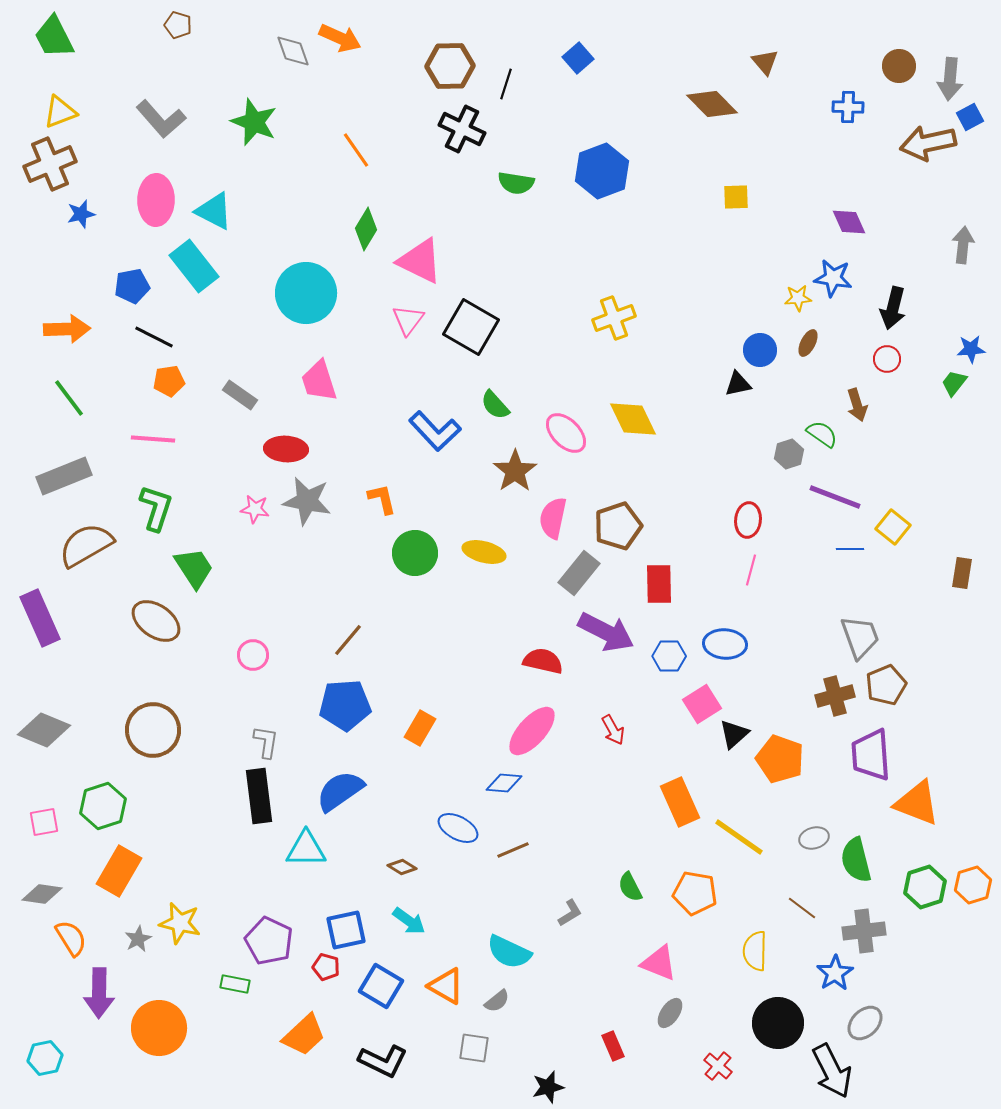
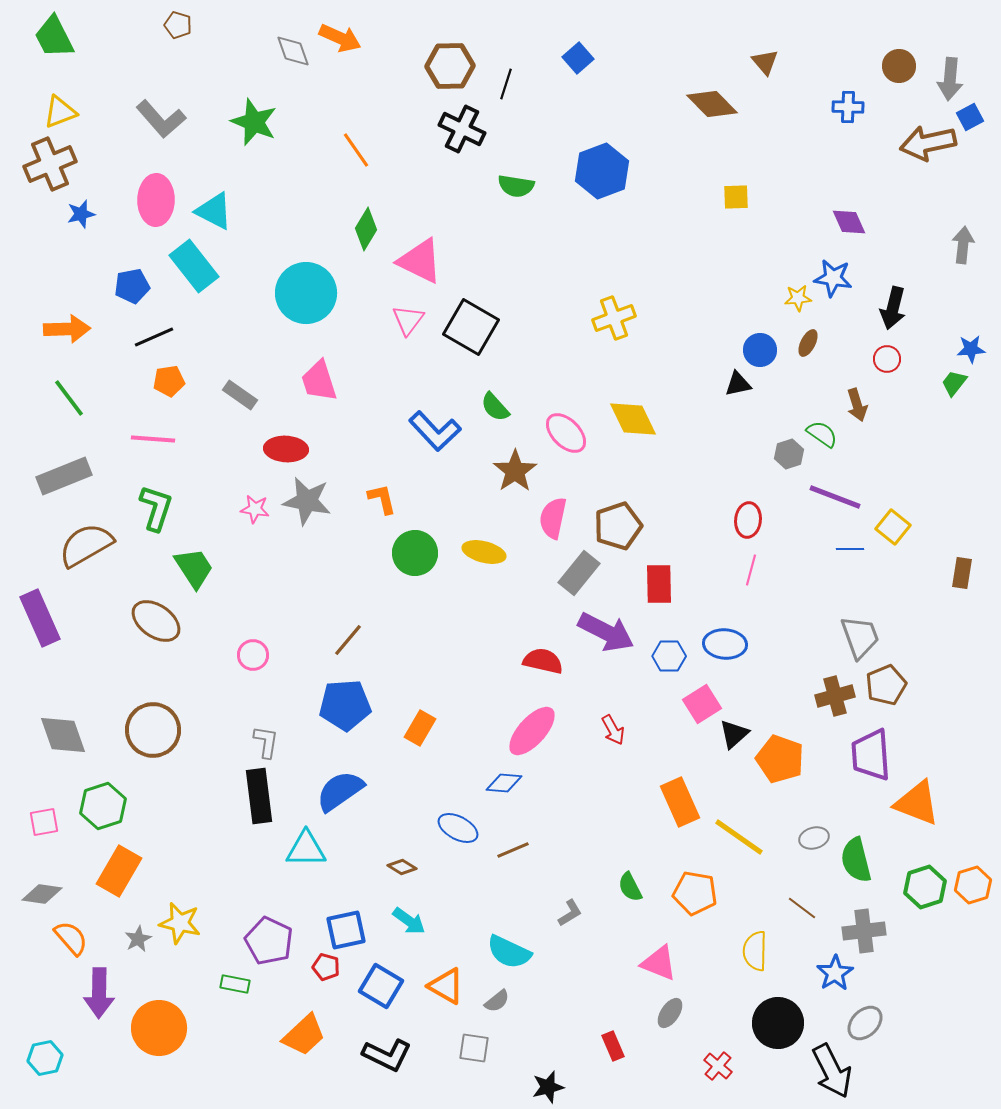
green semicircle at (516, 183): moved 3 px down
black line at (154, 337): rotated 51 degrees counterclockwise
green semicircle at (495, 405): moved 2 px down
gray diamond at (44, 730): moved 19 px right, 5 px down; rotated 48 degrees clockwise
orange semicircle at (71, 938): rotated 9 degrees counterclockwise
black L-shape at (383, 1061): moved 4 px right, 6 px up
